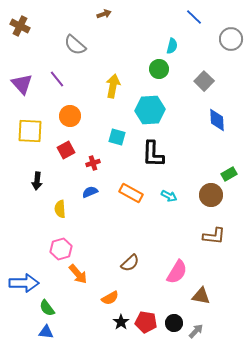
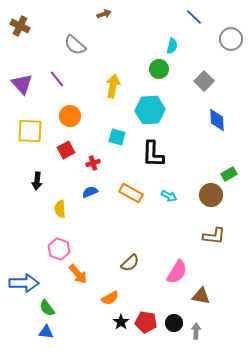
pink hexagon: moved 2 px left; rotated 25 degrees counterclockwise
gray arrow: rotated 42 degrees counterclockwise
